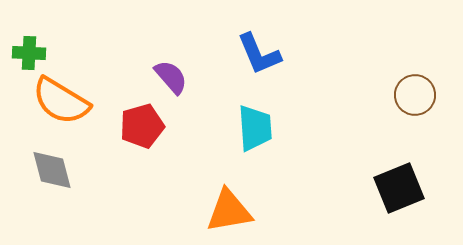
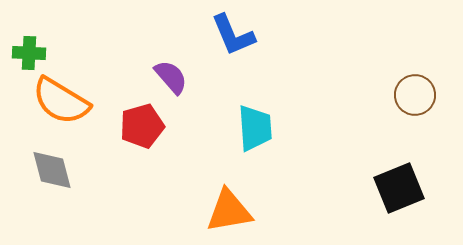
blue L-shape: moved 26 px left, 19 px up
